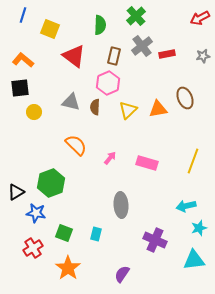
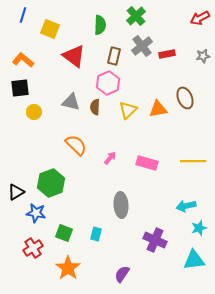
yellow line: rotated 70 degrees clockwise
